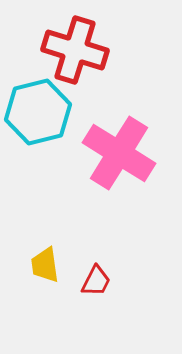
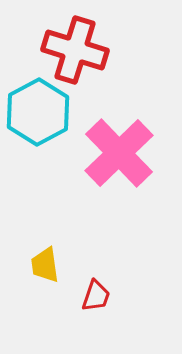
cyan hexagon: rotated 14 degrees counterclockwise
pink cross: rotated 14 degrees clockwise
red trapezoid: moved 15 px down; rotated 8 degrees counterclockwise
